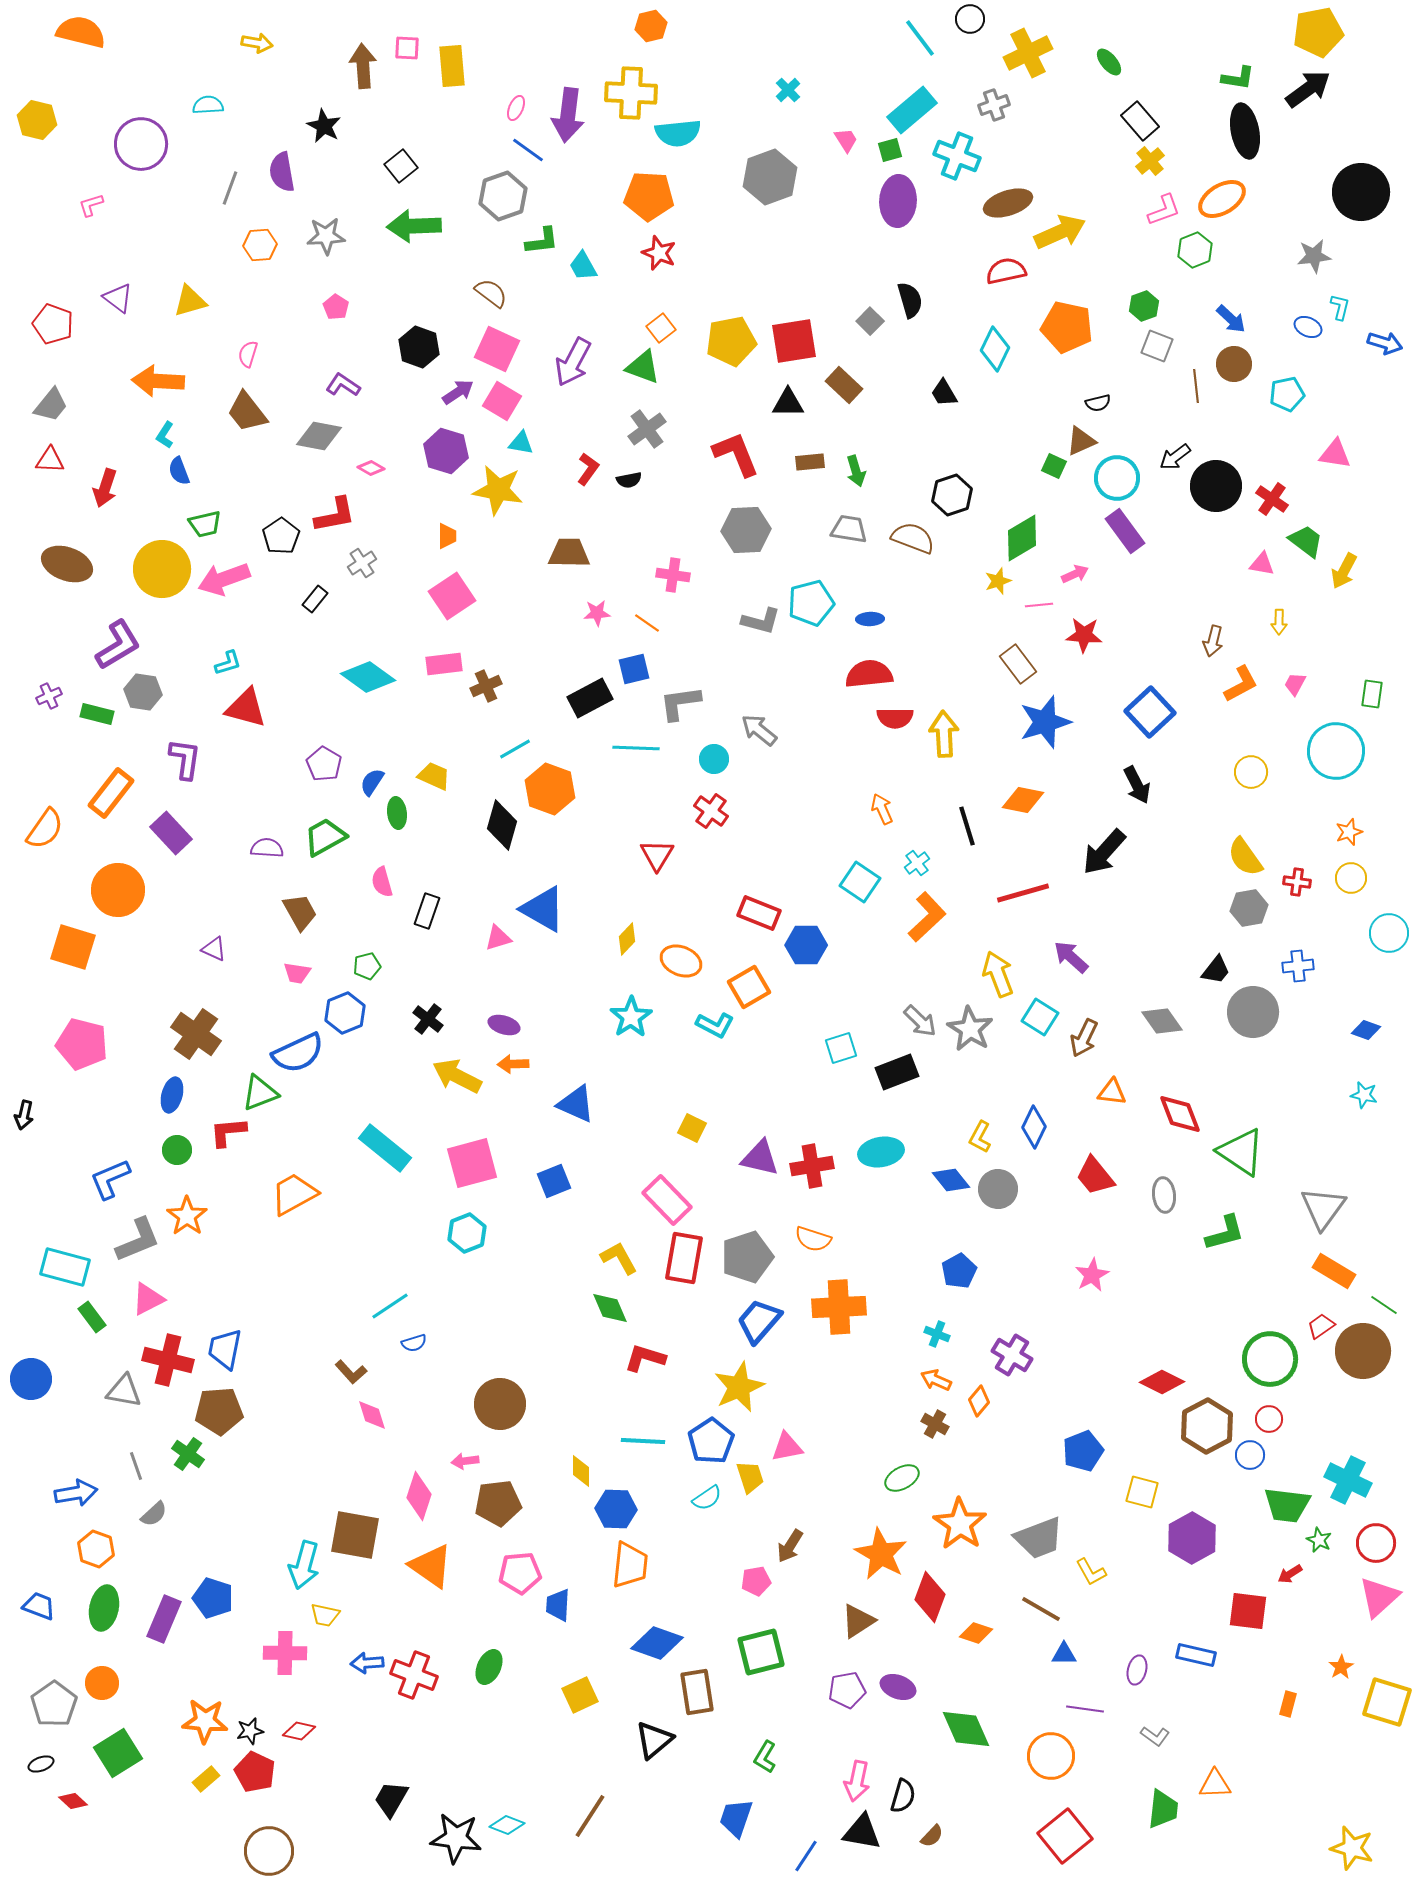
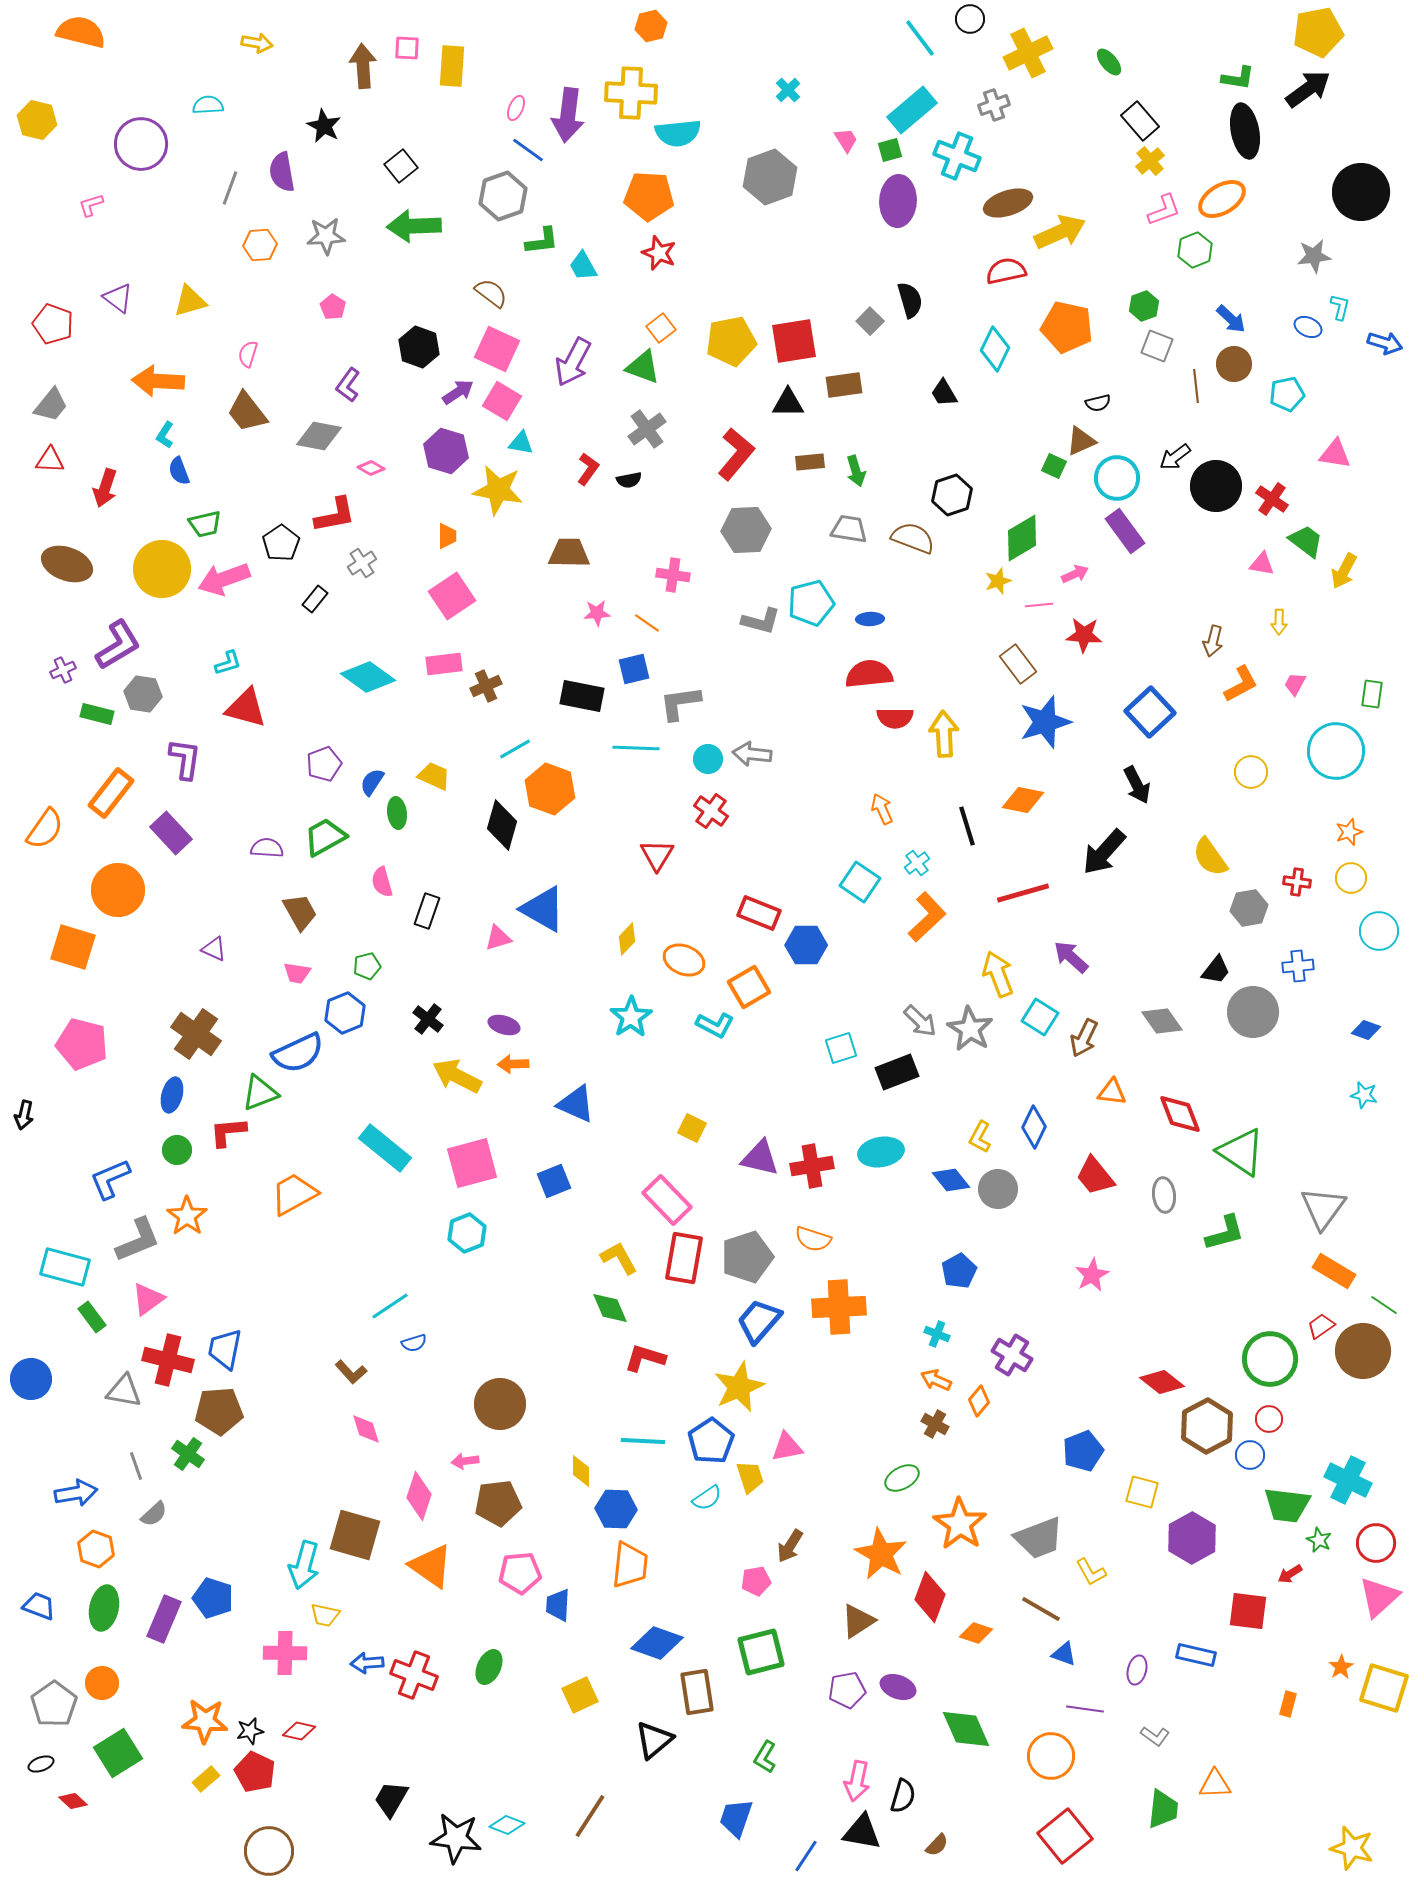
yellow rectangle at (452, 66): rotated 9 degrees clockwise
pink pentagon at (336, 307): moved 3 px left
purple L-shape at (343, 385): moved 5 px right; rotated 88 degrees counterclockwise
brown rectangle at (844, 385): rotated 51 degrees counterclockwise
red L-shape at (736, 454): rotated 62 degrees clockwise
black pentagon at (281, 536): moved 7 px down
gray hexagon at (143, 692): moved 2 px down
purple cross at (49, 696): moved 14 px right, 26 px up
black rectangle at (590, 698): moved 8 px left, 2 px up; rotated 39 degrees clockwise
gray arrow at (759, 730): moved 7 px left, 24 px down; rotated 33 degrees counterclockwise
cyan circle at (714, 759): moved 6 px left
purple pentagon at (324, 764): rotated 20 degrees clockwise
yellow semicircle at (1245, 857): moved 35 px left
cyan circle at (1389, 933): moved 10 px left, 2 px up
orange ellipse at (681, 961): moved 3 px right, 1 px up
pink triangle at (148, 1299): rotated 9 degrees counterclockwise
red diamond at (1162, 1382): rotated 12 degrees clockwise
pink diamond at (372, 1415): moved 6 px left, 14 px down
brown square at (355, 1535): rotated 6 degrees clockwise
blue triangle at (1064, 1654): rotated 20 degrees clockwise
yellow square at (1387, 1702): moved 3 px left, 14 px up
brown semicircle at (932, 1836): moved 5 px right, 9 px down
